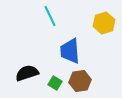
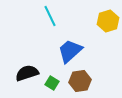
yellow hexagon: moved 4 px right, 2 px up
blue trapezoid: rotated 52 degrees clockwise
green square: moved 3 px left
